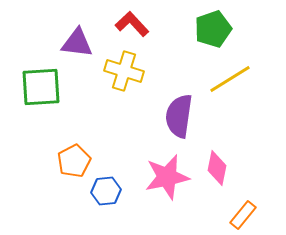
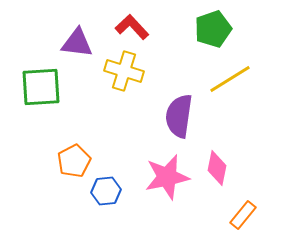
red L-shape: moved 3 px down
